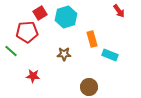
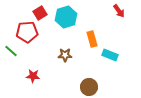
brown star: moved 1 px right, 1 px down
